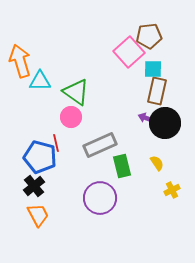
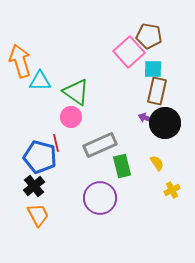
brown pentagon: rotated 15 degrees clockwise
